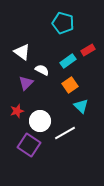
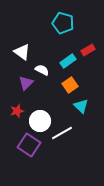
white line: moved 3 px left
